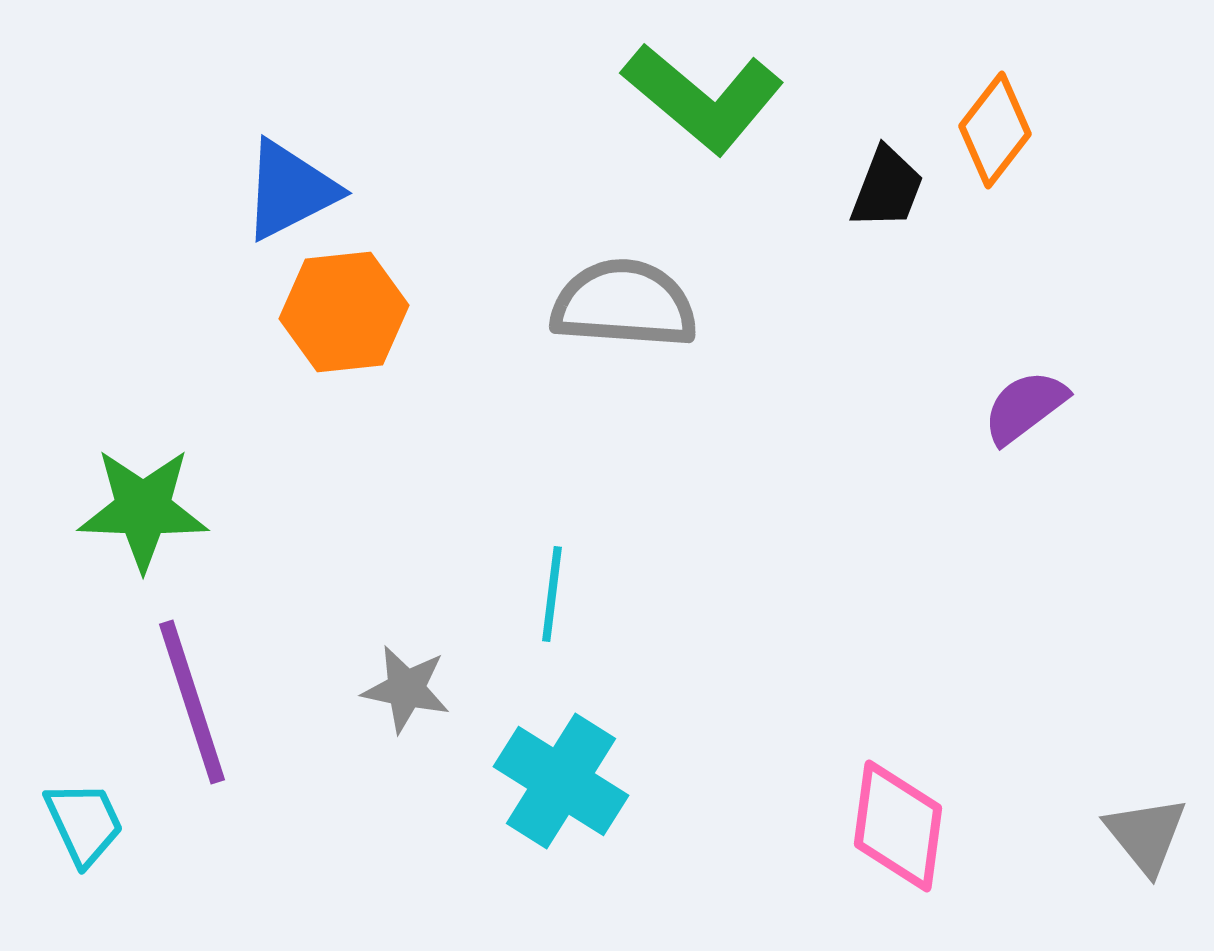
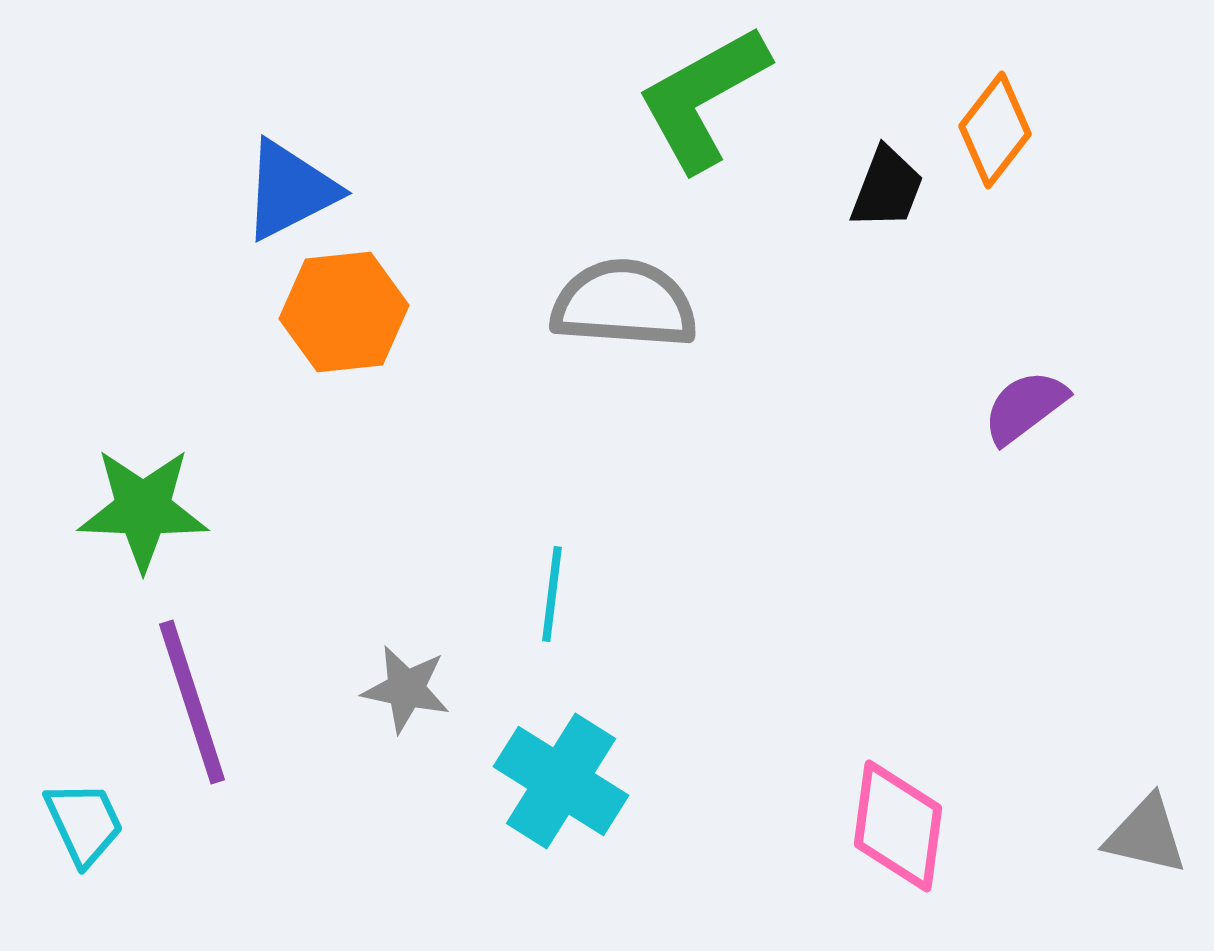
green L-shape: rotated 111 degrees clockwise
gray triangle: rotated 38 degrees counterclockwise
